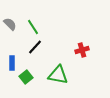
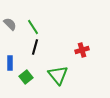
black line: rotated 28 degrees counterclockwise
blue rectangle: moved 2 px left
green triangle: rotated 40 degrees clockwise
